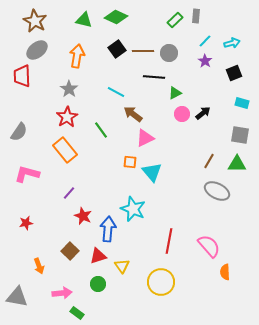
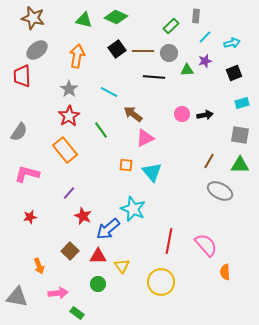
green rectangle at (175, 20): moved 4 px left, 6 px down
brown star at (35, 21): moved 2 px left, 3 px up; rotated 15 degrees counterclockwise
cyan line at (205, 41): moved 4 px up
purple star at (205, 61): rotated 24 degrees clockwise
cyan line at (116, 92): moved 7 px left
green triangle at (175, 93): moved 12 px right, 23 px up; rotated 24 degrees clockwise
cyan rectangle at (242, 103): rotated 32 degrees counterclockwise
black arrow at (203, 113): moved 2 px right, 2 px down; rotated 28 degrees clockwise
red star at (67, 117): moved 2 px right, 1 px up
orange square at (130, 162): moved 4 px left, 3 px down
green triangle at (237, 164): moved 3 px right, 1 px down
gray ellipse at (217, 191): moved 3 px right
red star at (26, 223): moved 4 px right, 6 px up
blue arrow at (108, 229): rotated 135 degrees counterclockwise
pink semicircle at (209, 246): moved 3 px left, 1 px up
red triangle at (98, 256): rotated 18 degrees clockwise
pink arrow at (62, 293): moved 4 px left
